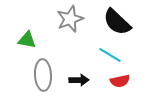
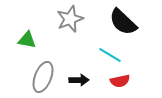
black semicircle: moved 6 px right
gray ellipse: moved 2 px down; rotated 24 degrees clockwise
